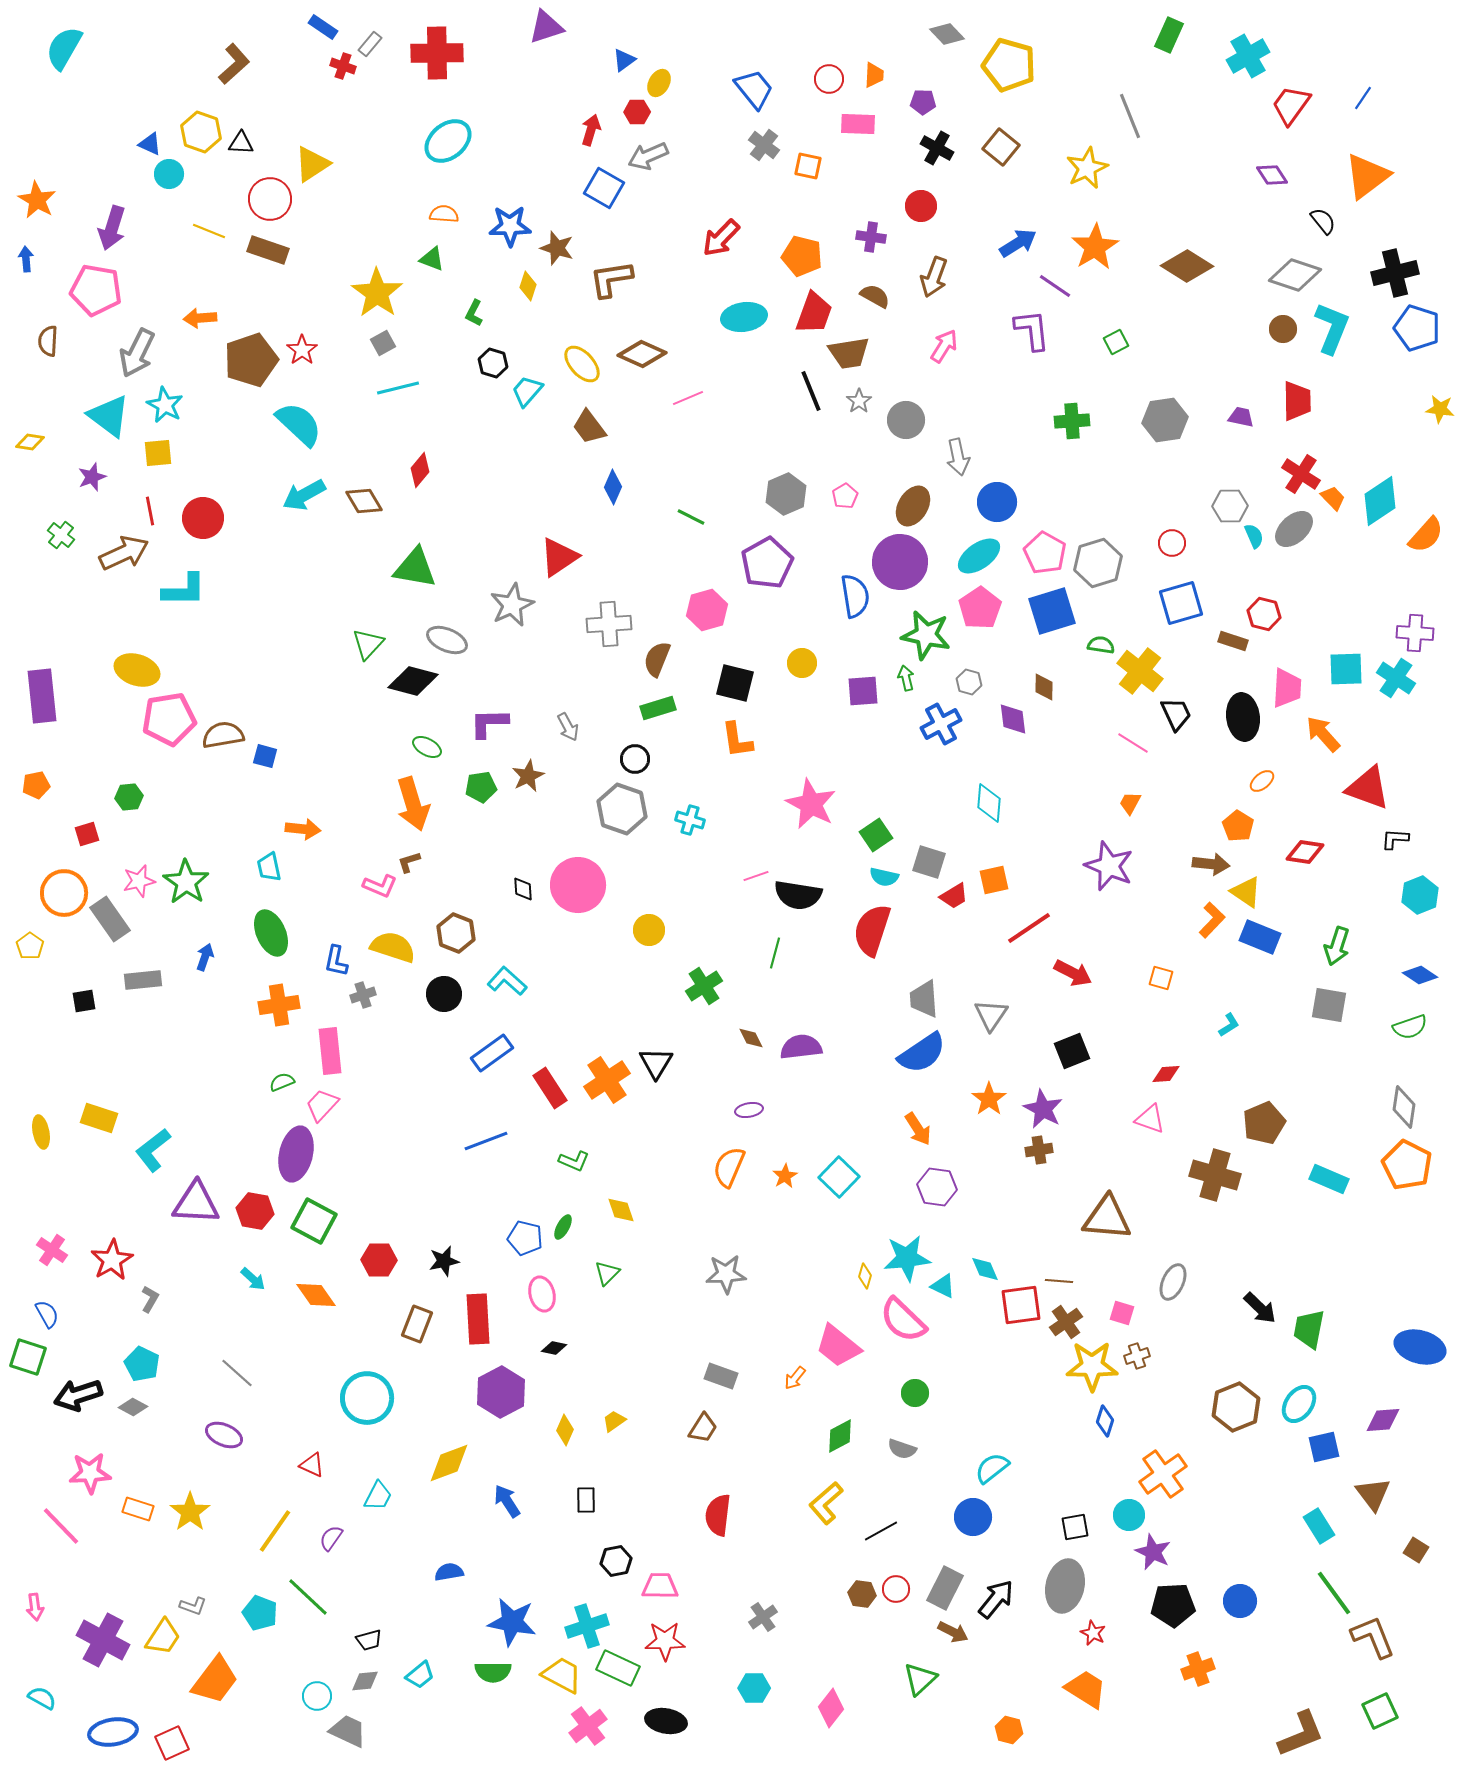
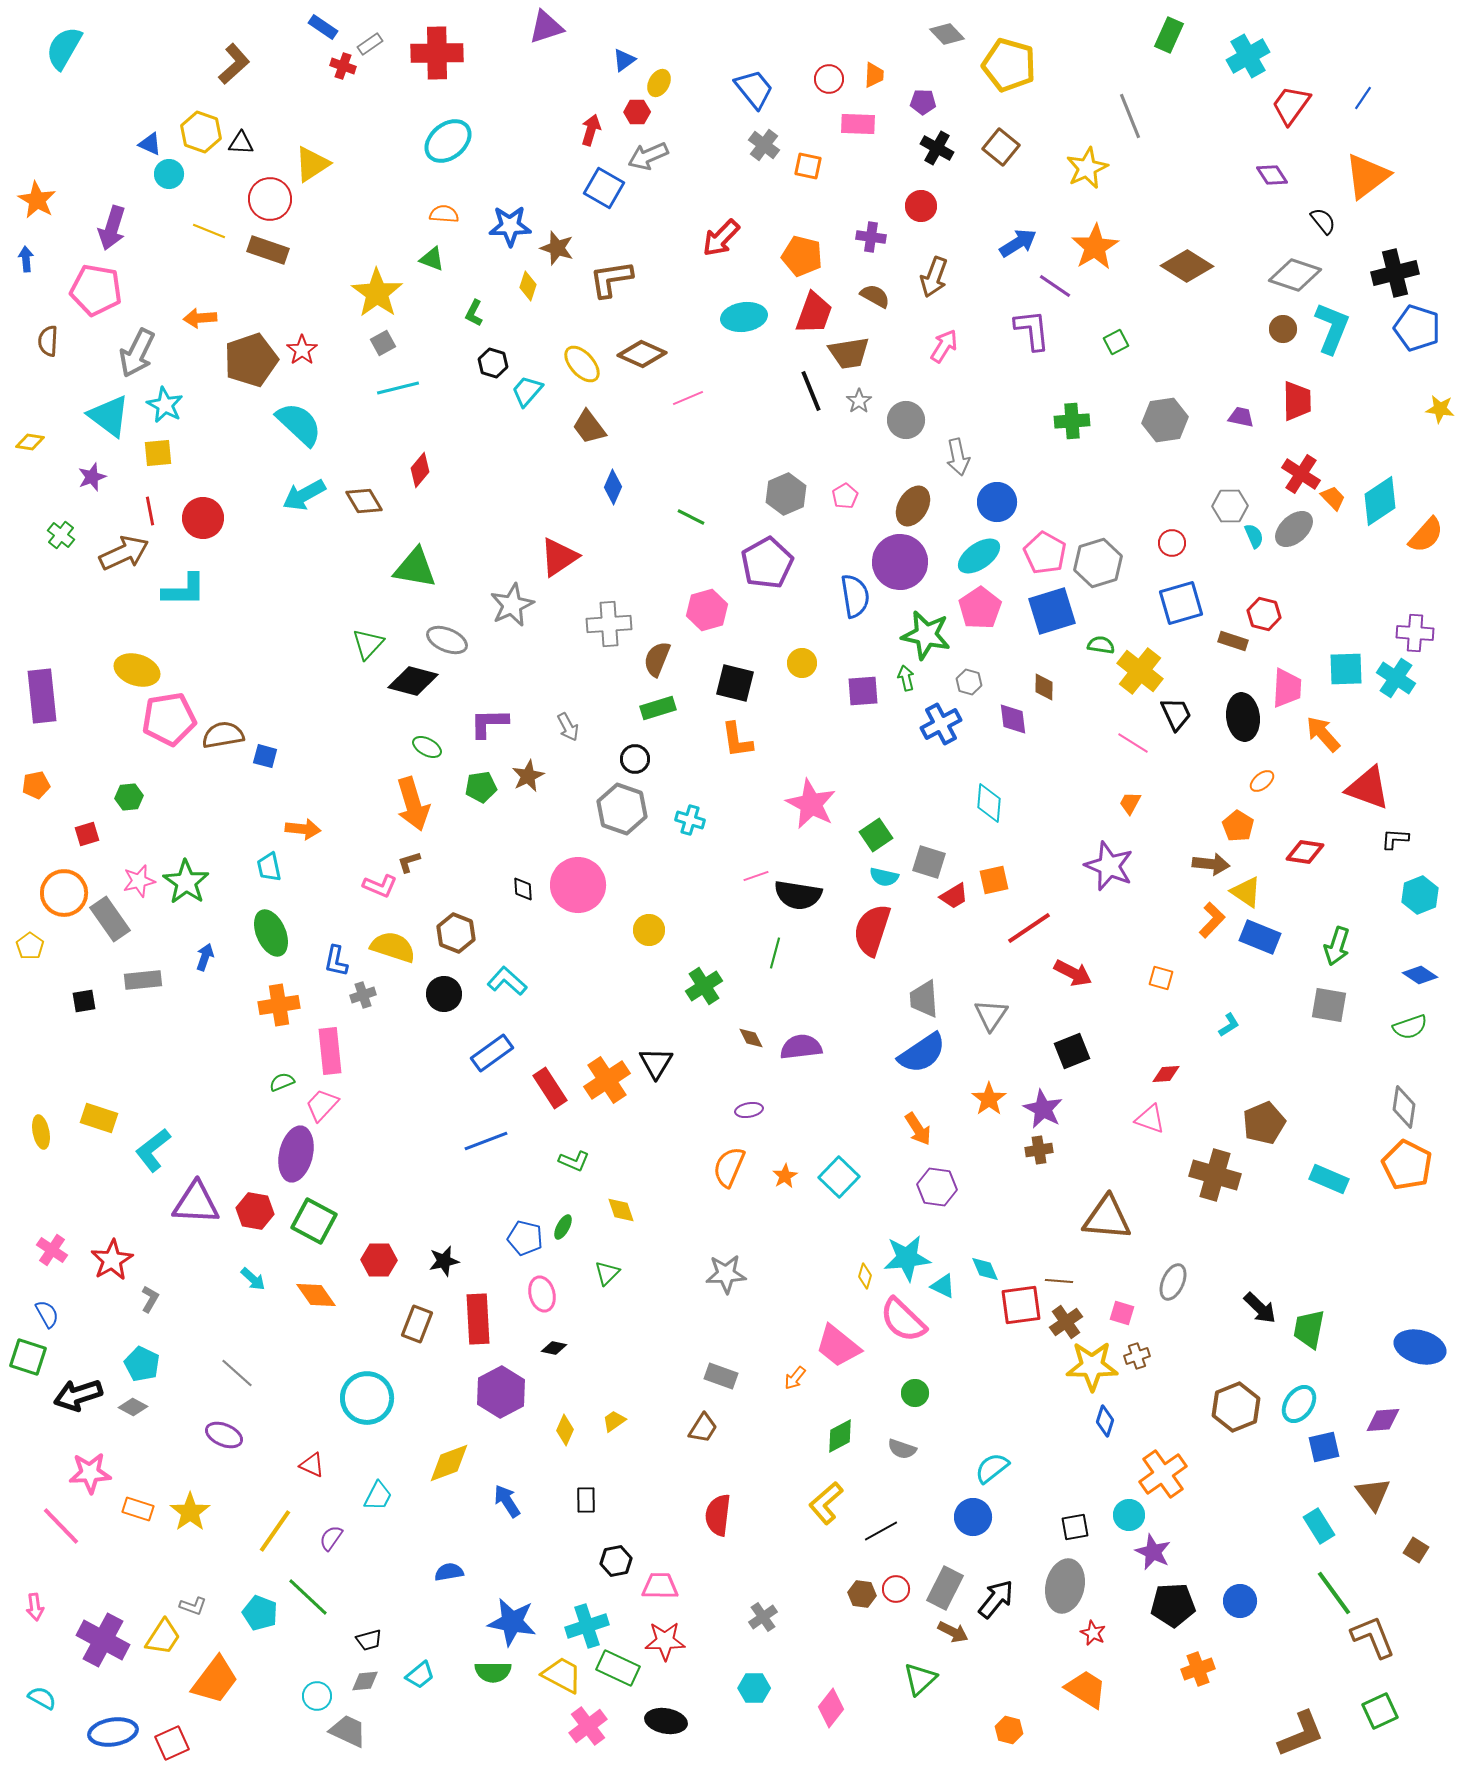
gray rectangle at (370, 44): rotated 15 degrees clockwise
